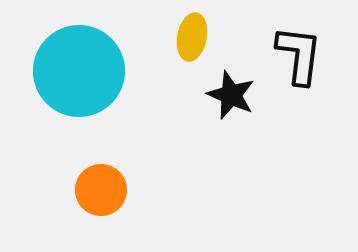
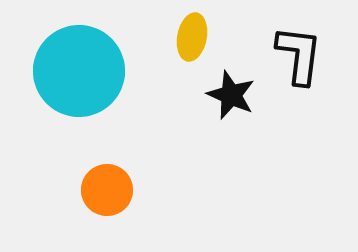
orange circle: moved 6 px right
